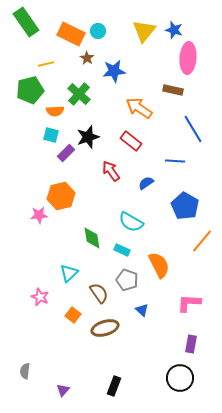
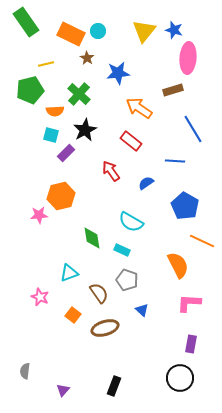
blue star at (114, 71): moved 4 px right, 2 px down
brown rectangle at (173, 90): rotated 30 degrees counterclockwise
black star at (88, 137): moved 3 px left, 7 px up; rotated 10 degrees counterclockwise
orange line at (202, 241): rotated 75 degrees clockwise
orange semicircle at (159, 265): moved 19 px right
cyan triangle at (69, 273): rotated 24 degrees clockwise
